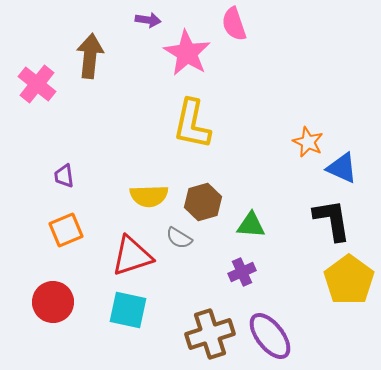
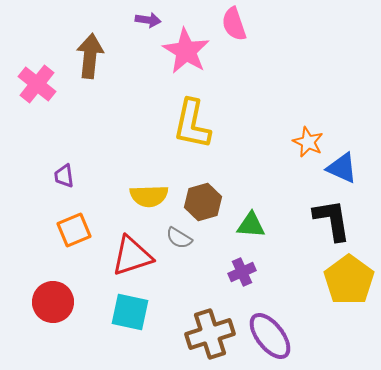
pink star: moved 1 px left, 2 px up
orange square: moved 8 px right
cyan square: moved 2 px right, 2 px down
